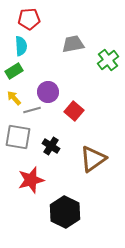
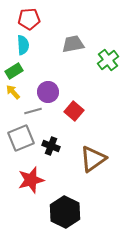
cyan semicircle: moved 2 px right, 1 px up
yellow arrow: moved 1 px left, 6 px up
gray line: moved 1 px right, 1 px down
gray square: moved 3 px right, 1 px down; rotated 32 degrees counterclockwise
black cross: rotated 12 degrees counterclockwise
